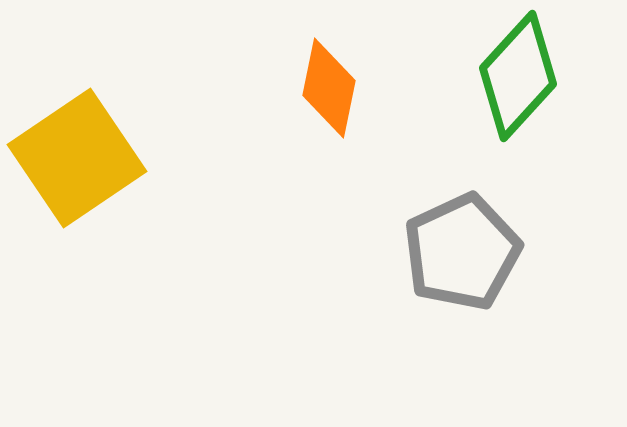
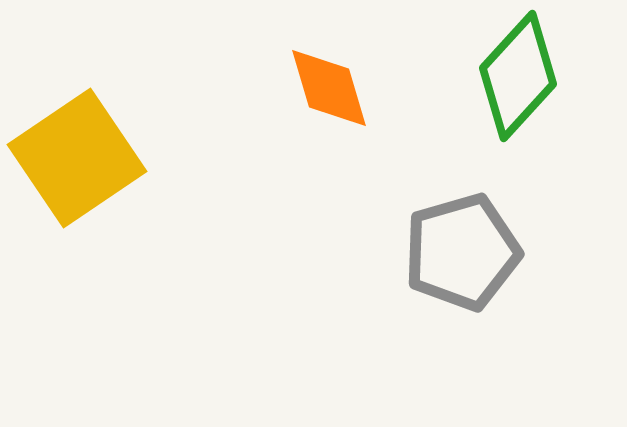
orange diamond: rotated 28 degrees counterclockwise
gray pentagon: rotated 9 degrees clockwise
